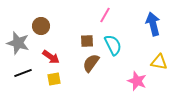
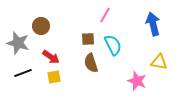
brown square: moved 1 px right, 2 px up
brown semicircle: rotated 54 degrees counterclockwise
yellow square: moved 2 px up
